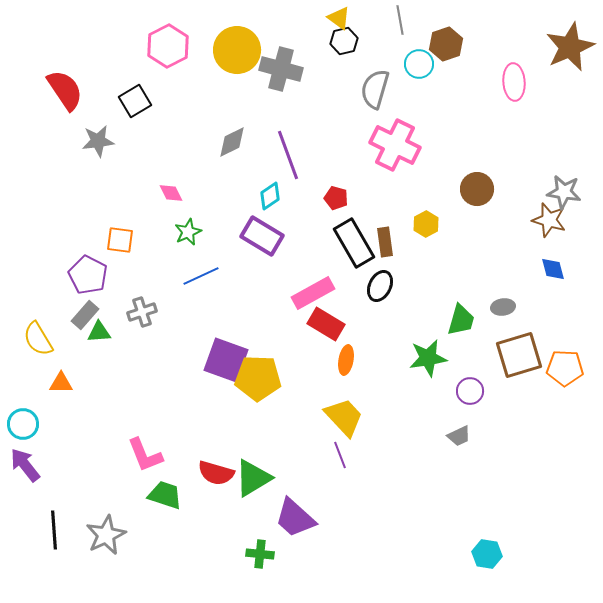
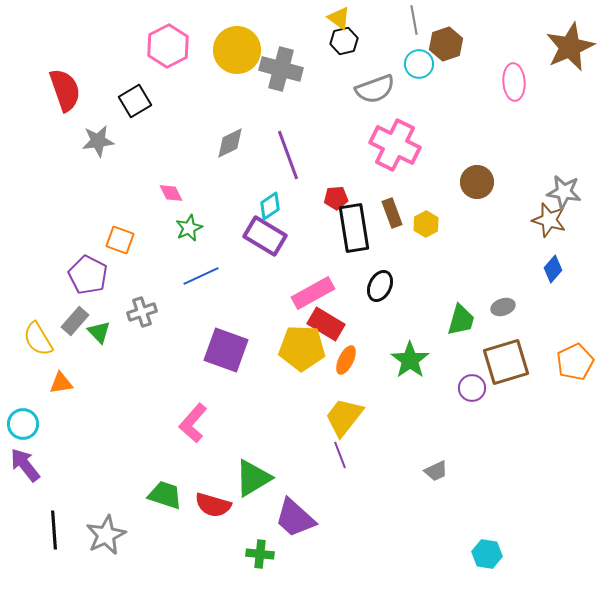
gray line at (400, 20): moved 14 px right
gray semicircle at (375, 89): rotated 126 degrees counterclockwise
red semicircle at (65, 90): rotated 15 degrees clockwise
gray diamond at (232, 142): moved 2 px left, 1 px down
brown circle at (477, 189): moved 7 px up
cyan diamond at (270, 196): moved 10 px down
red pentagon at (336, 198): rotated 20 degrees counterclockwise
green star at (188, 232): moved 1 px right, 4 px up
purple rectangle at (262, 236): moved 3 px right
orange square at (120, 240): rotated 12 degrees clockwise
brown rectangle at (385, 242): moved 7 px right, 29 px up; rotated 12 degrees counterclockwise
black rectangle at (354, 243): moved 15 px up; rotated 21 degrees clockwise
blue diamond at (553, 269): rotated 56 degrees clockwise
gray ellipse at (503, 307): rotated 10 degrees counterclockwise
gray rectangle at (85, 315): moved 10 px left, 6 px down
green triangle at (99, 332): rotated 50 degrees clockwise
brown square at (519, 355): moved 13 px left, 7 px down
green star at (428, 358): moved 18 px left, 2 px down; rotated 27 degrees counterclockwise
purple square at (226, 360): moved 10 px up
orange ellipse at (346, 360): rotated 16 degrees clockwise
orange pentagon at (565, 368): moved 10 px right, 6 px up; rotated 27 degrees counterclockwise
yellow pentagon at (258, 378): moved 44 px right, 30 px up
orange triangle at (61, 383): rotated 10 degrees counterclockwise
purple circle at (470, 391): moved 2 px right, 3 px up
yellow trapezoid at (344, 417): rotated 99 degrees counterclockwise
gray trapezoid at (459, 436): moved 23 px left, 35 px down
pink L-shape at (145, 455): moved 48 px right, 32 px up; rotated 63 degrees clockwise
red semicircle at (216, 473): moved 3 px left, 32 px down
